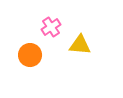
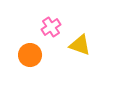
yellow triangle: rotated 15 degrees clockwise
